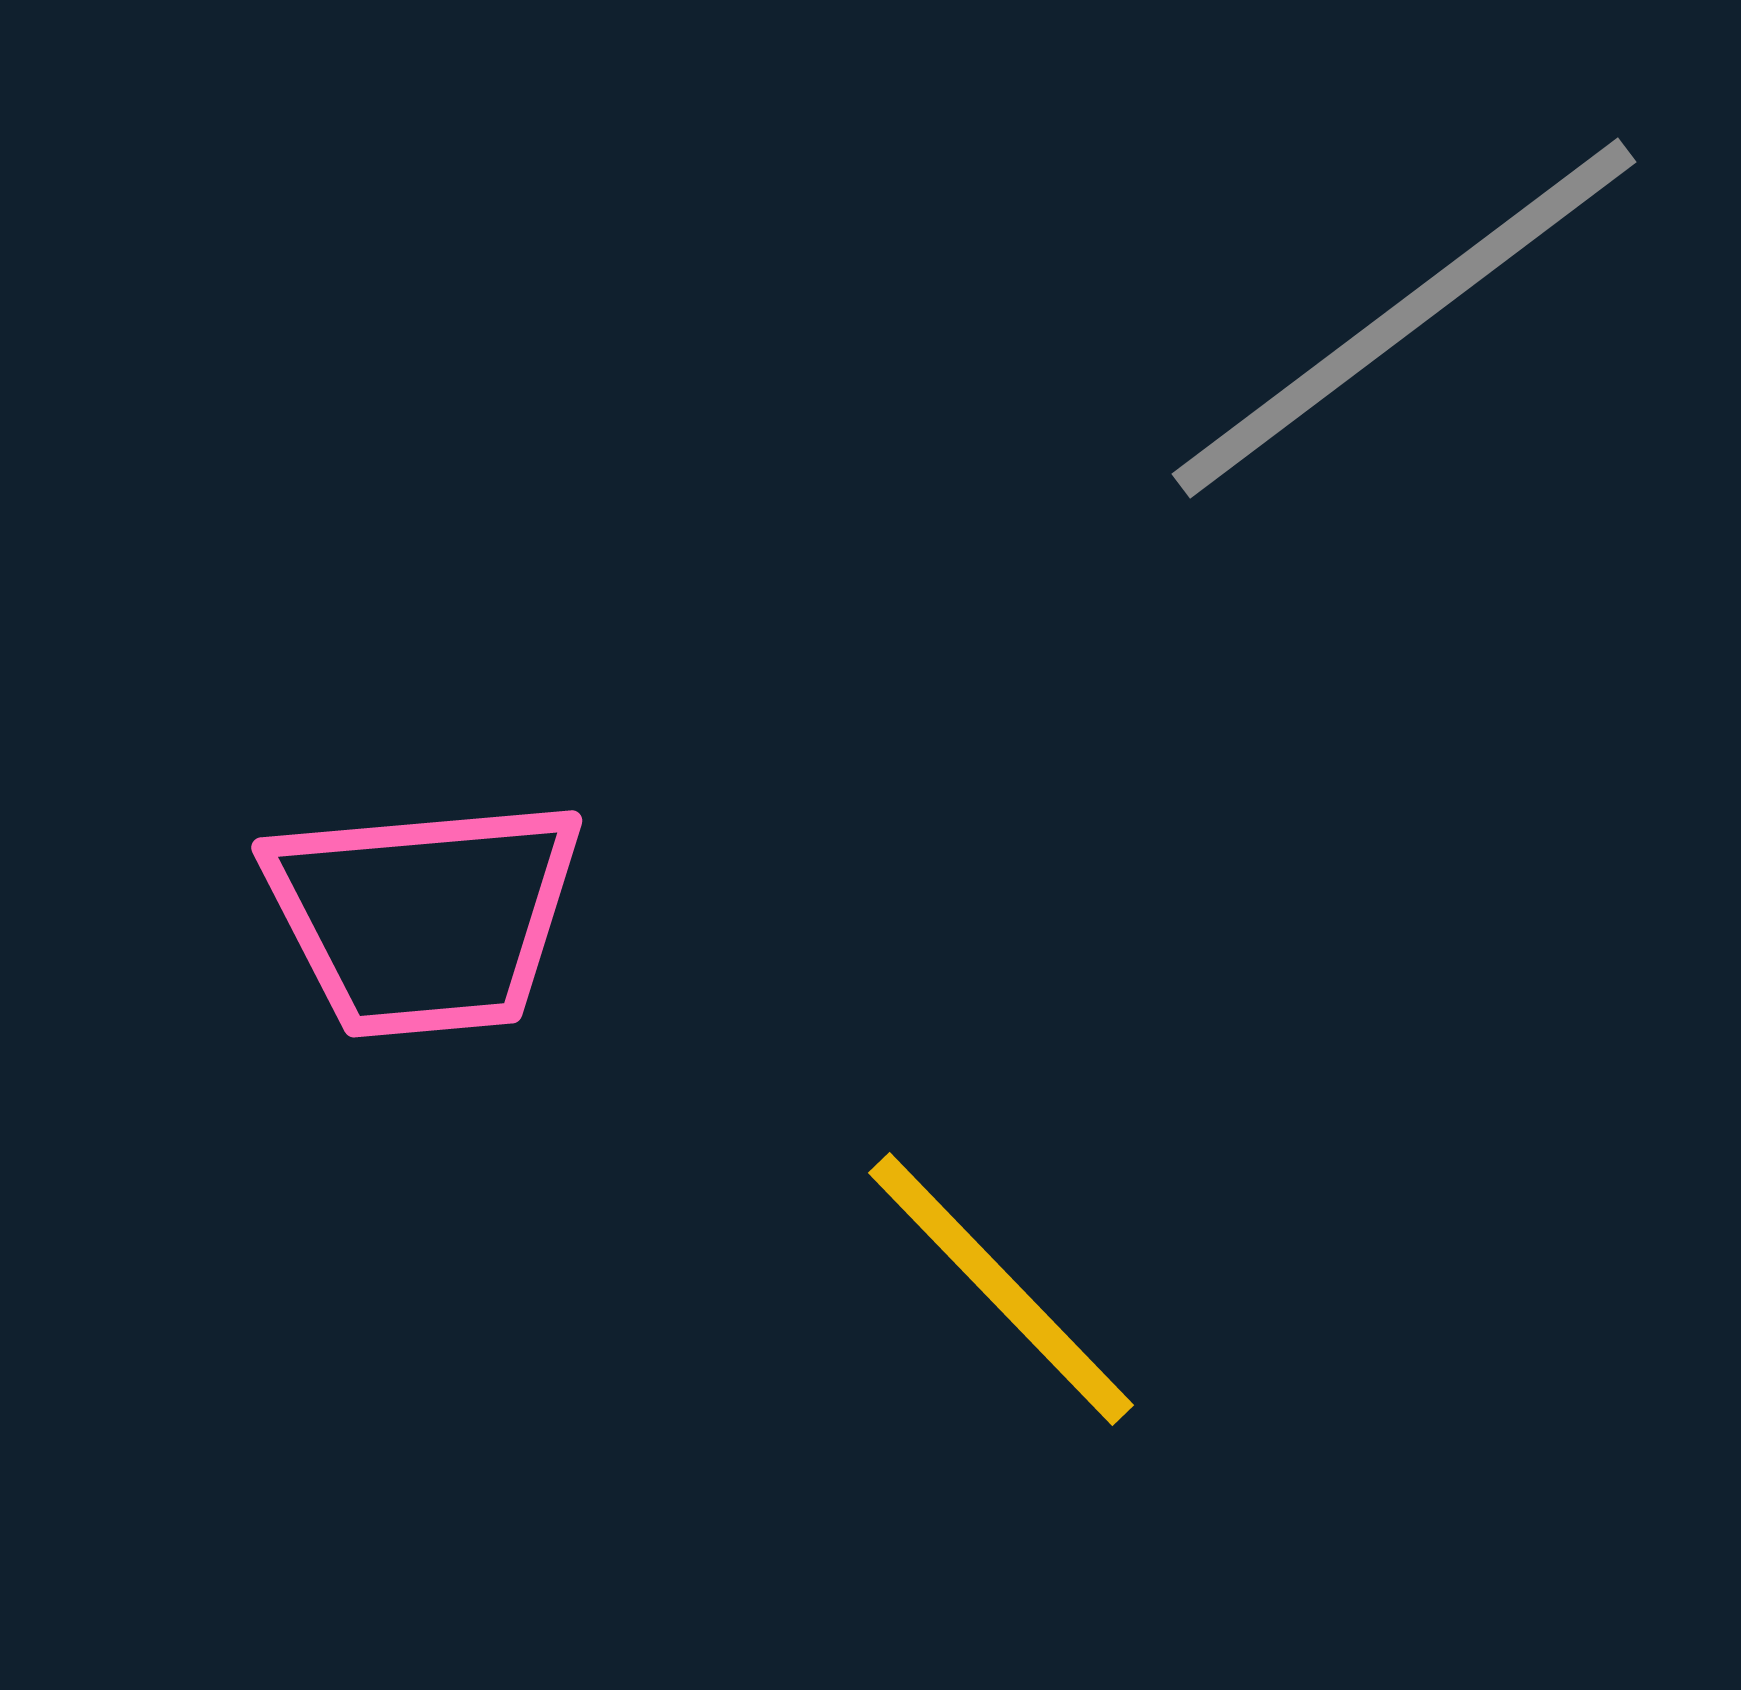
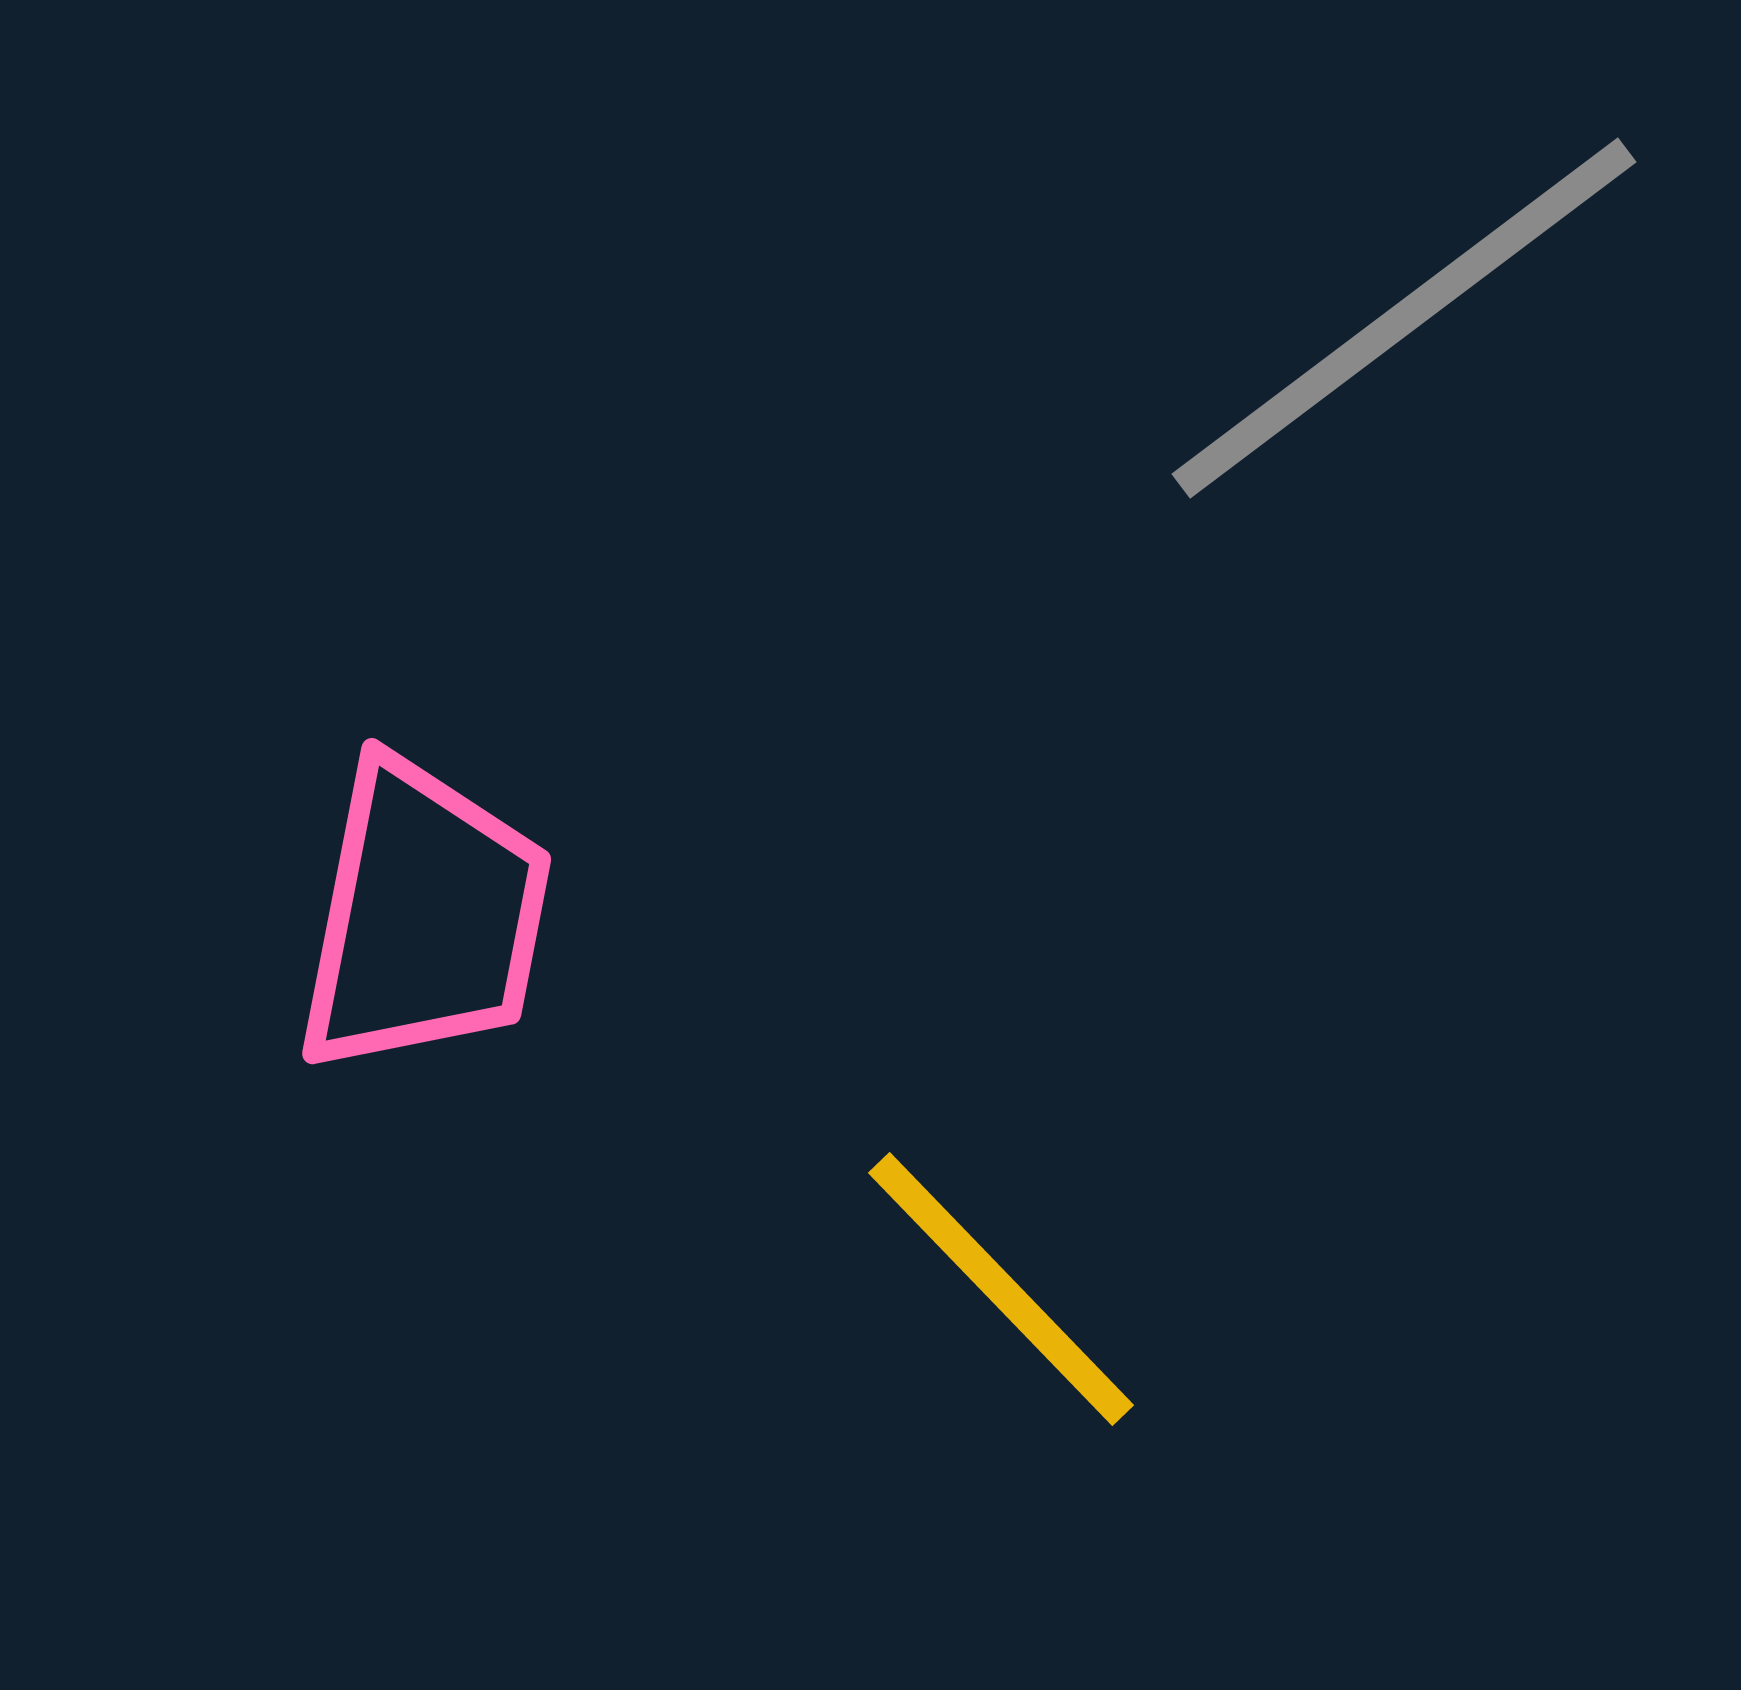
pink trapezoid: rotated 74 degrees counterclockwise
